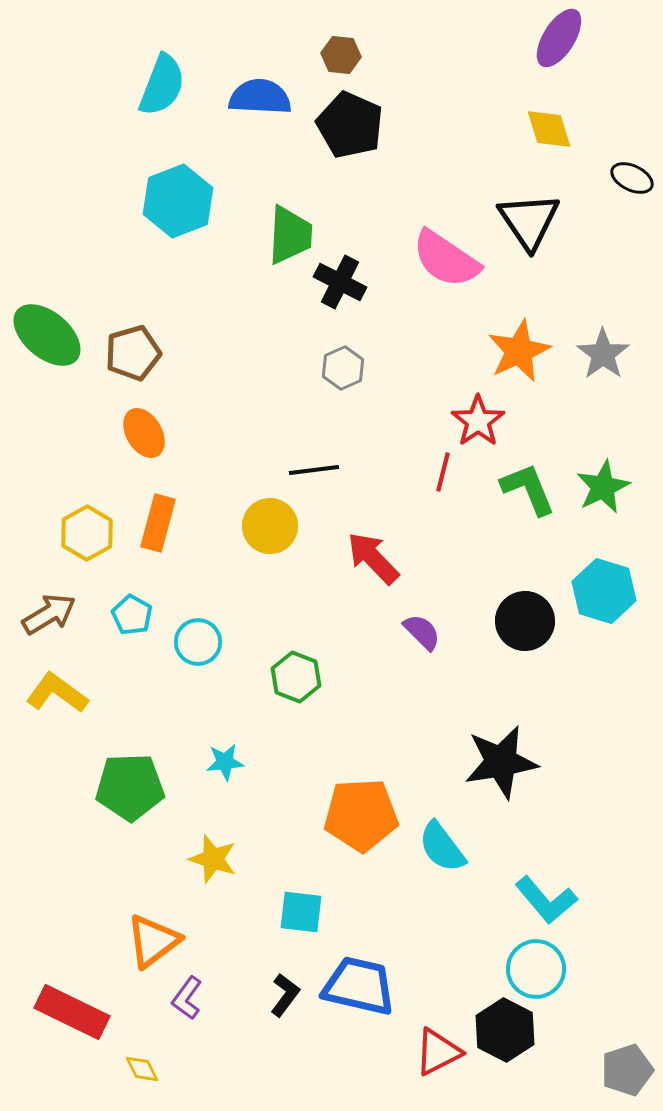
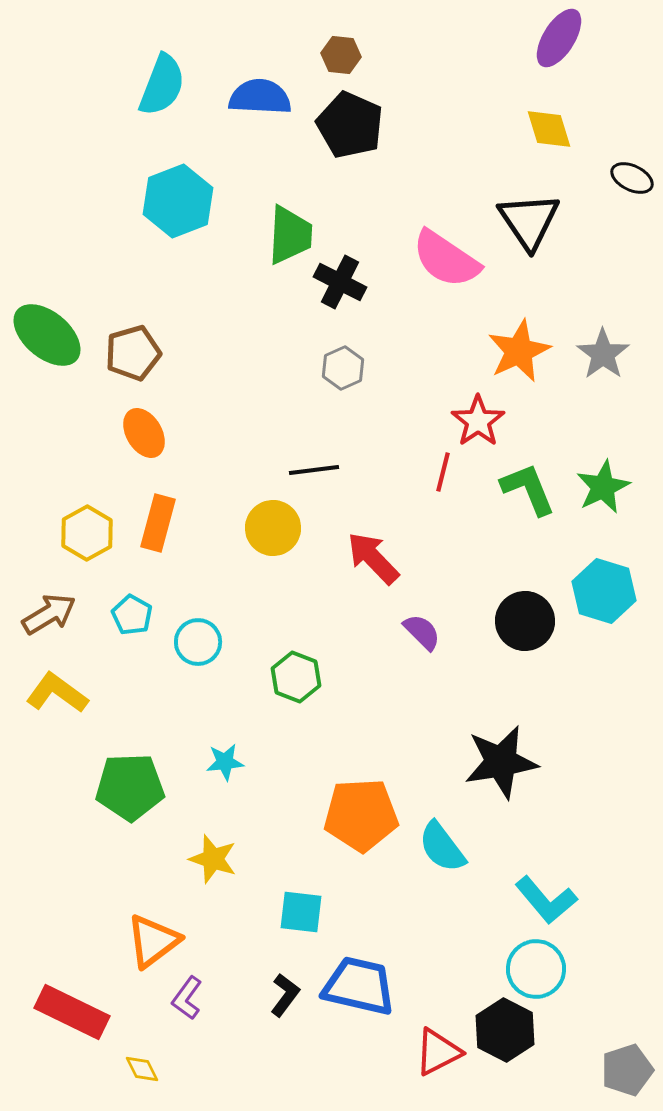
yellow circle at (270, 526): moved 3 px right, 2 px down
